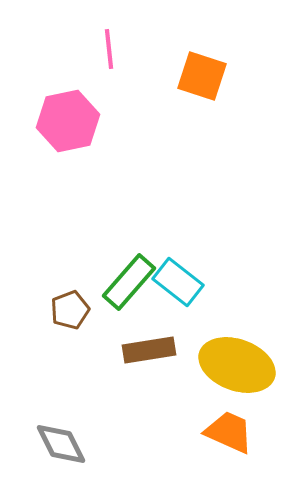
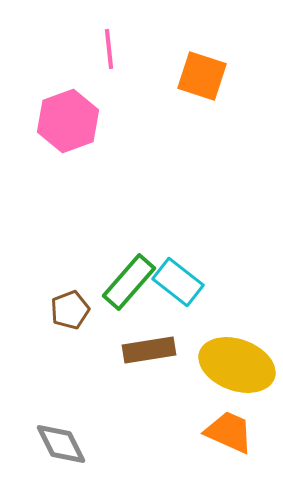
pink hexagon: rotated 8 degrees counterclockwise
